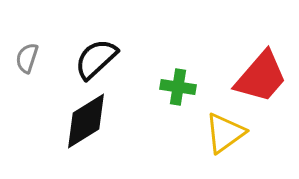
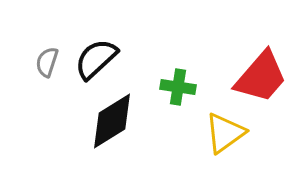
gray semicircle: moved 20 px right, 4 px down
black diamond: moved 26 px right
